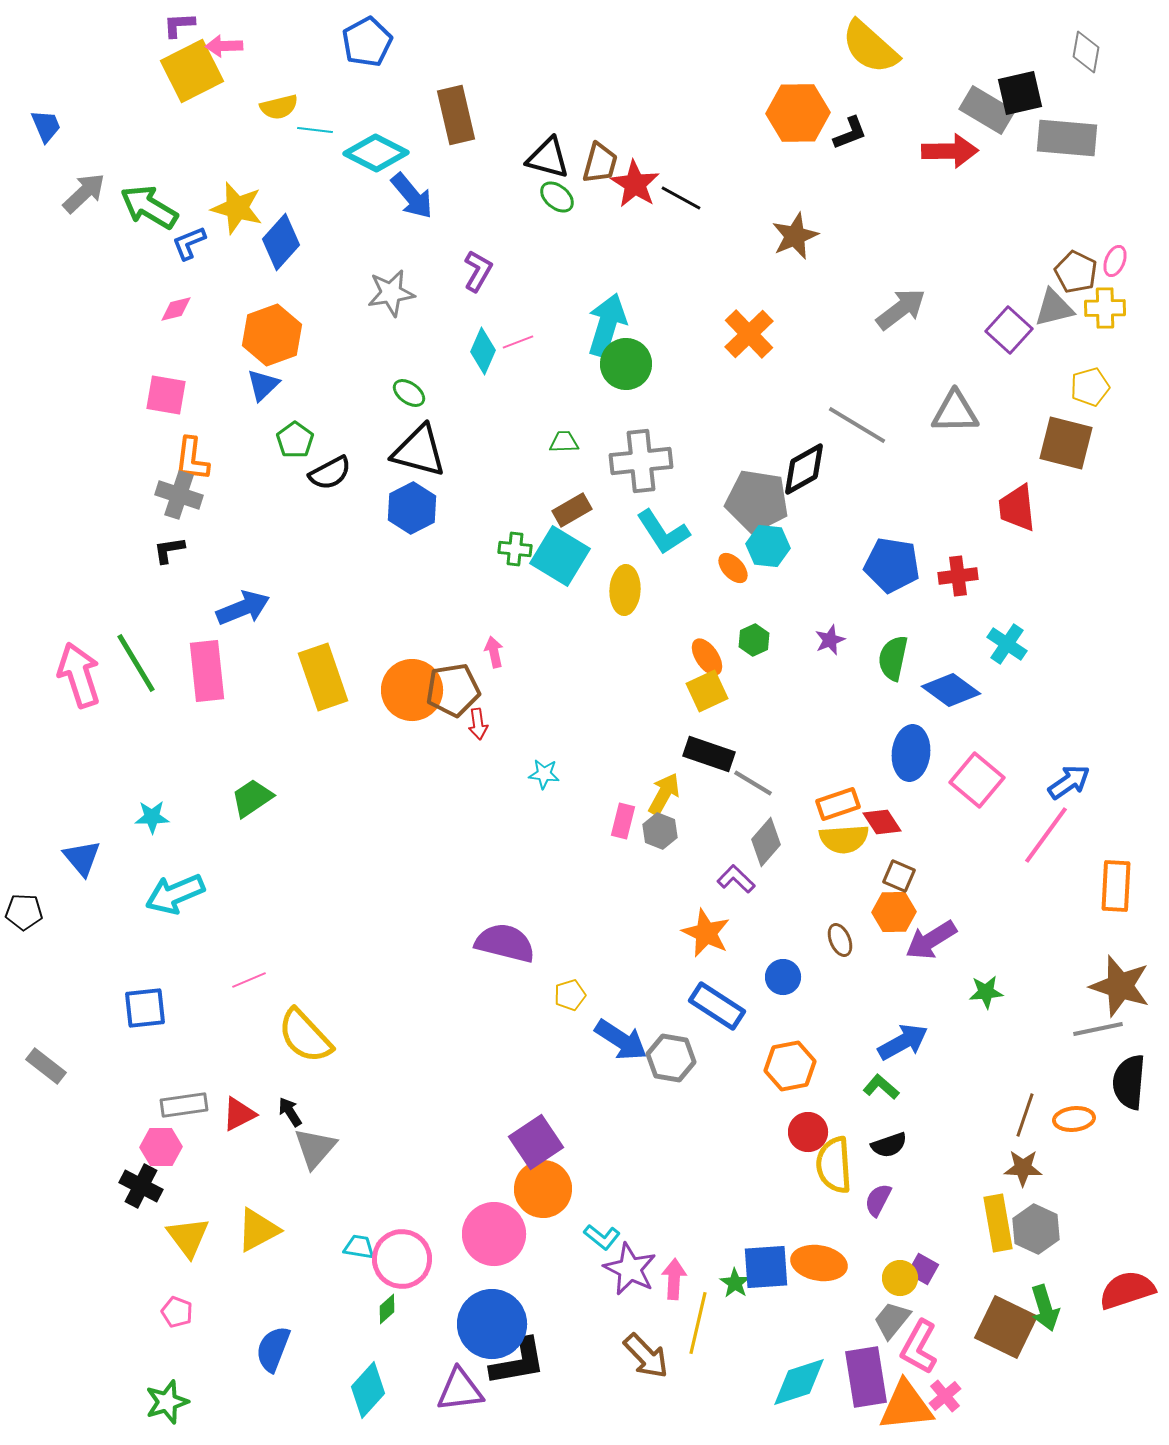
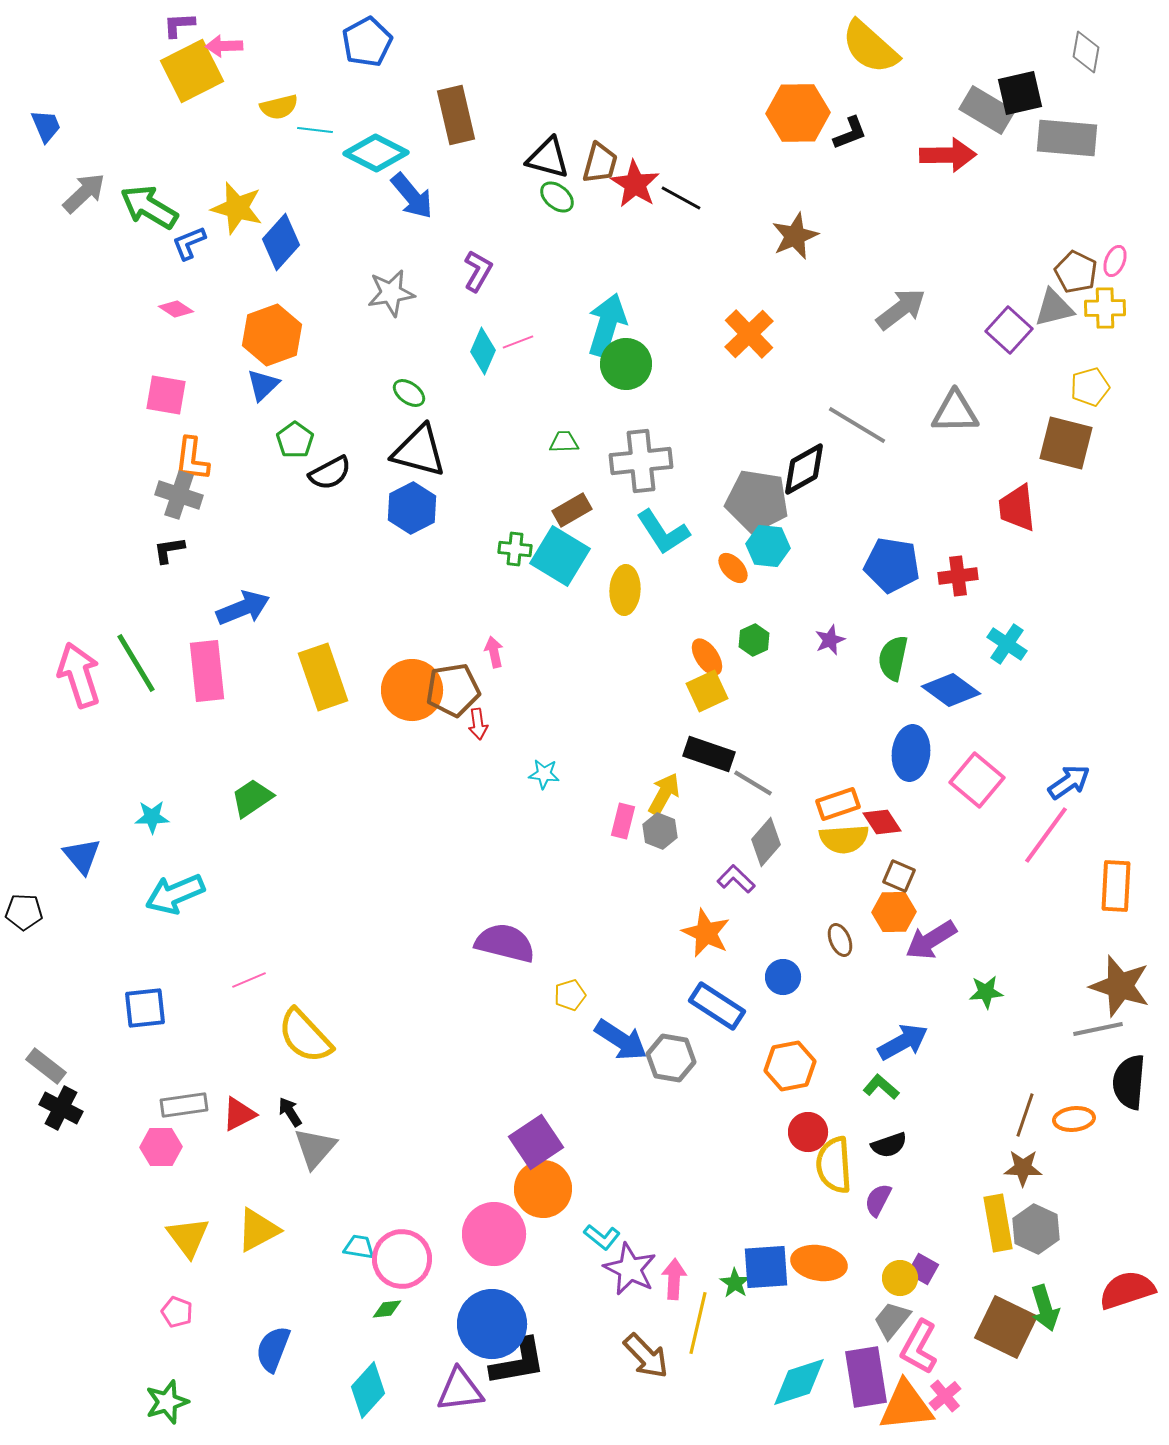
red arrow at (950, 151): moved 2 px left, 4 px down
pink diamond at (176, 309): rotated 48 degrees clockwise
blue triangle at (82, 858): moved 2 px up
black cross at (141, 1186): moved 80 px left, 78 px up
green diamond at (387, 1309): rotated 36 degrees clockwise
